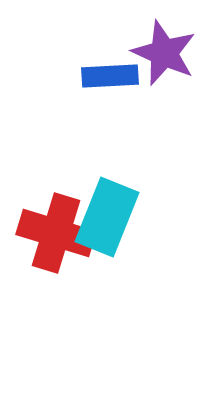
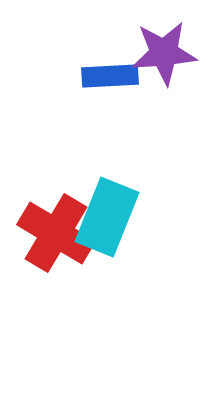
purple star: rotated 28 degrees counterclockwise
red cross: rotated 14 degrees clockwise
